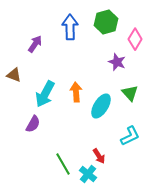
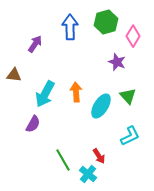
pink diamond: moved 2 px left, 3 px up
brown triangle: rotated 14 degrees counterclockwise
green triangle: moved 2 px left, 3 px down
green line: moved 4 px up
